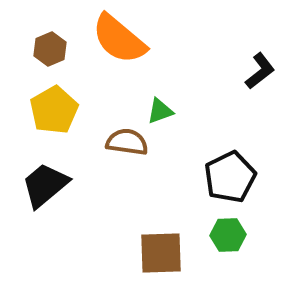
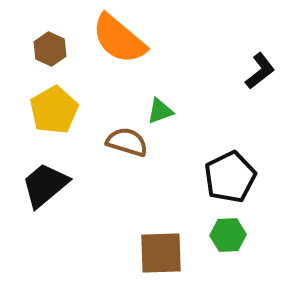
brown hexagon: rotated 12 degrees counterclockwise
brown semicircle: rotated 9 degrees clockwise
